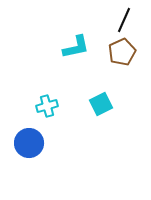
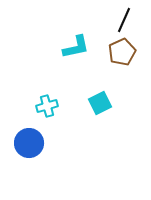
cyan square: moved 1 px left, 1 px up
